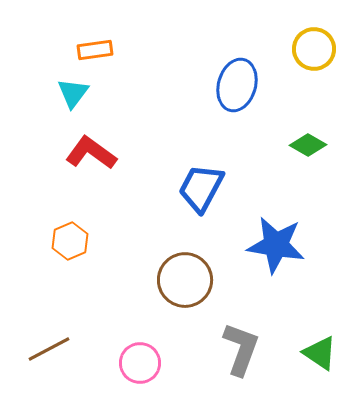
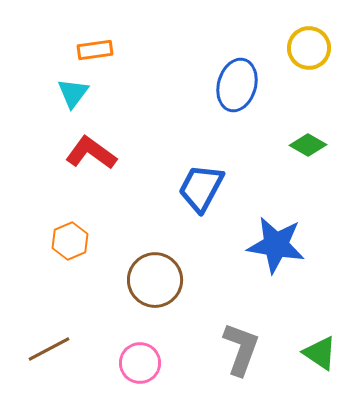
yellow circle: moved 5 px left, 1 px up
brown circle: moved 30 px left
